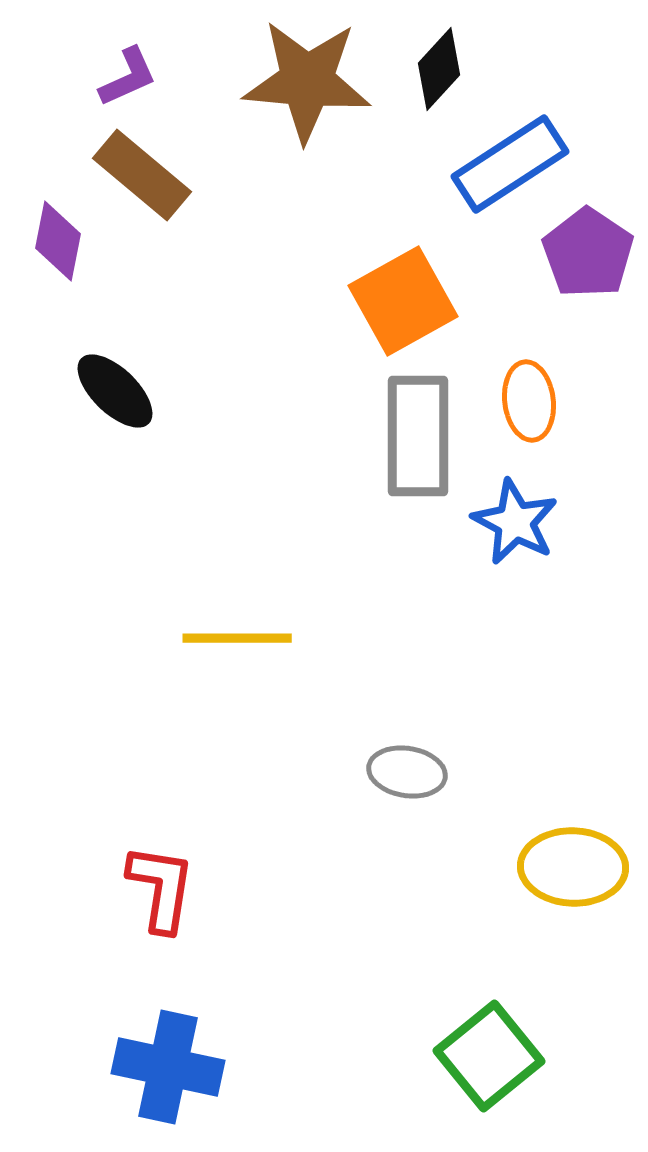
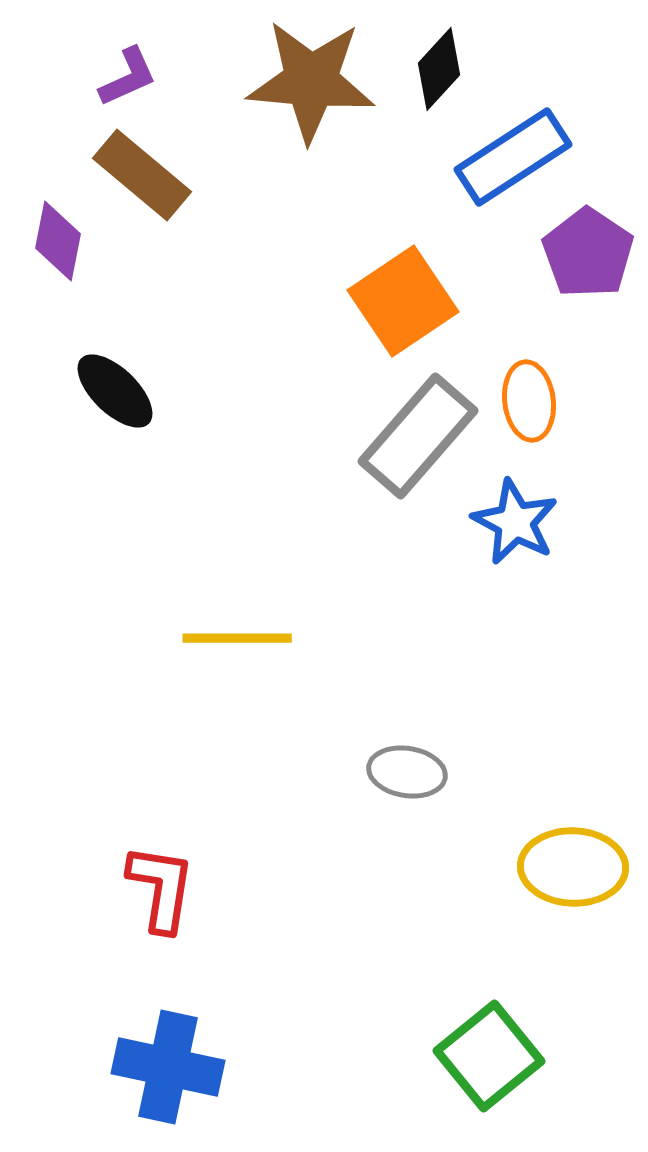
brown star: moved 4 px right
blue rectangle: moved 3 px right, 7 px up
orange square: rotated 5 degrees counterclockwise
gray rectangle: rotated 41 degrees clockwise
